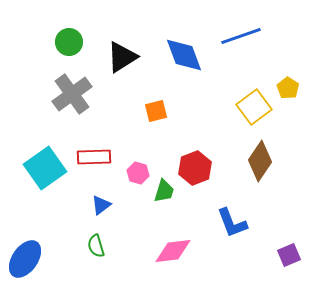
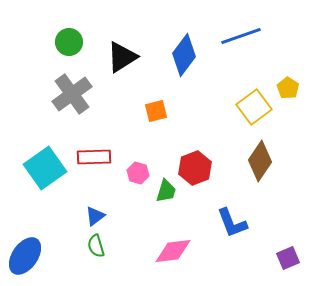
blue diamond: rotated 57 degrees clockwise
green trapezoid: moved 2 px right
blue triangle: moved 6 px left, 11 px down
purple square: moved 1 px left, 3 px down
blue ellipse: moved 3 px up
